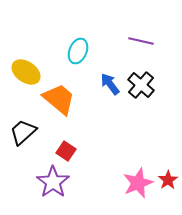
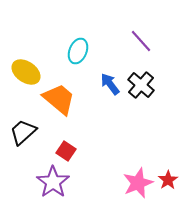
purple line: rotated 35 degrees clockwise
